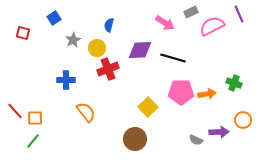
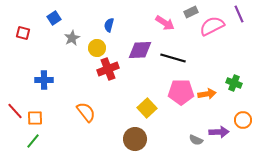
gray star: moved 1 px left, 2 px up
blue cross: moved 22 px left
yellow square: moved 1 px left, 1 px down
